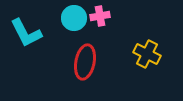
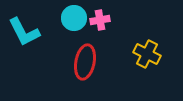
pink cross: moved 4 px down
cyan L-shape: moved 2 px left, 1 px up
